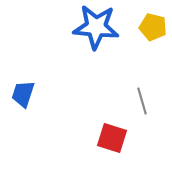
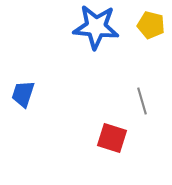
yellow pentagon: moved 2 px left, 2 px up
